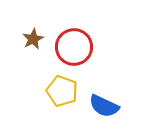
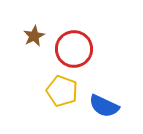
brown star: moved 1 px right, 3 px up
red circle: moved 2 px down
